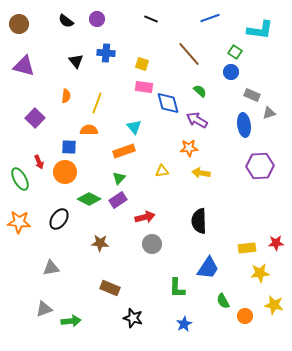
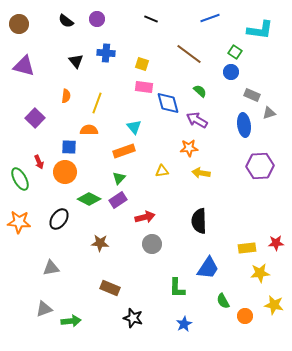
brown line at (189, 54): rotated 12 degrees counterclockwise
